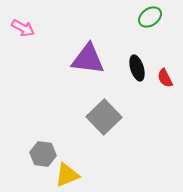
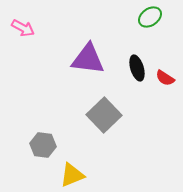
red semicircle: rotated 30 degrees counterclockwise
gray square: moved 2 px up
gray hexagon: moved 9 px up
yellow triangle: moved 5 px right
